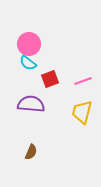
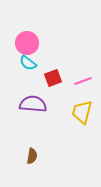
pink circle: moved 2 px left, 1 px up
red square: moved 3 px right, 1 px up
purple semicircle: moved 2 px right
brown semicircle: moved 1 px right, 4 px down; rotated 14 degrees counterclockwise
